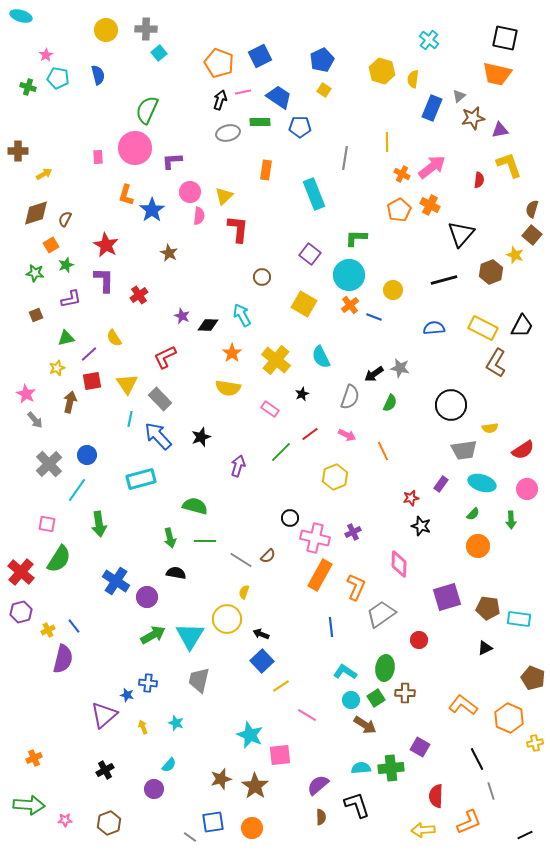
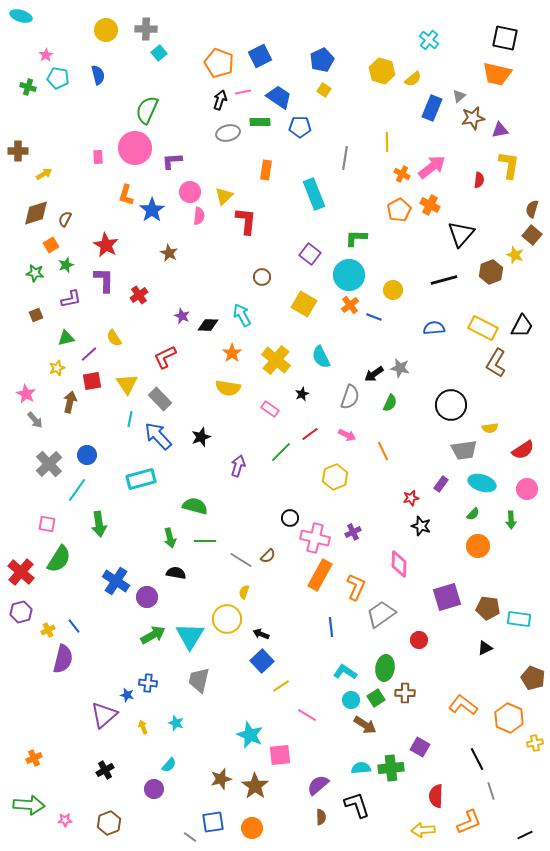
yellow semicircle at (413, 79): rotated 138 degrees counterclockwise
yellow L-shape at (509, 165): rotated 28 degrees clockwise
red L-shape at (238, 229): moved 8 px right, 8 px up
